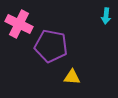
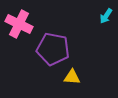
cyan arrow: rotated 28 degrees clockwise
purple pentagon: moved 2 px right, 3 px down
